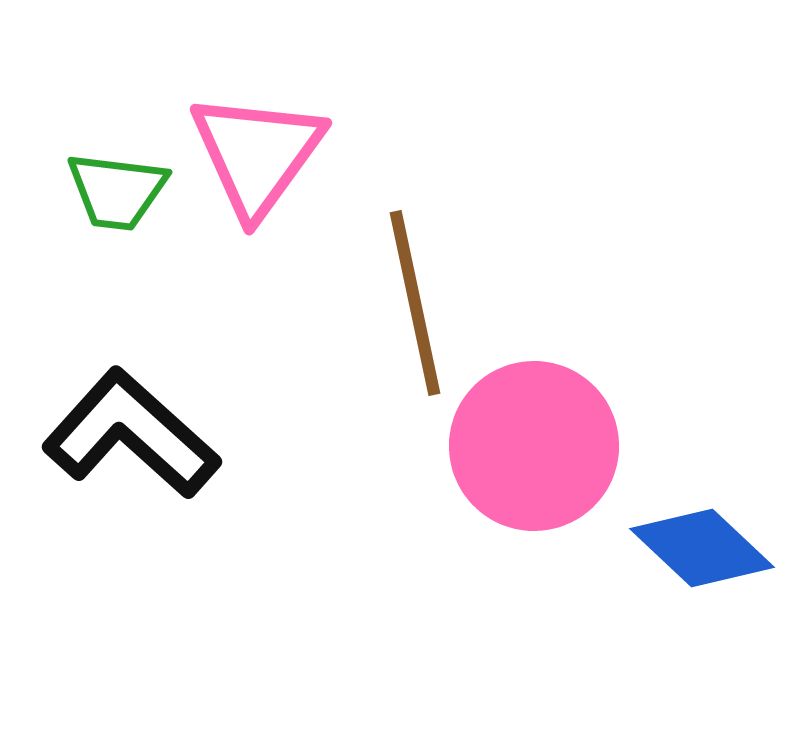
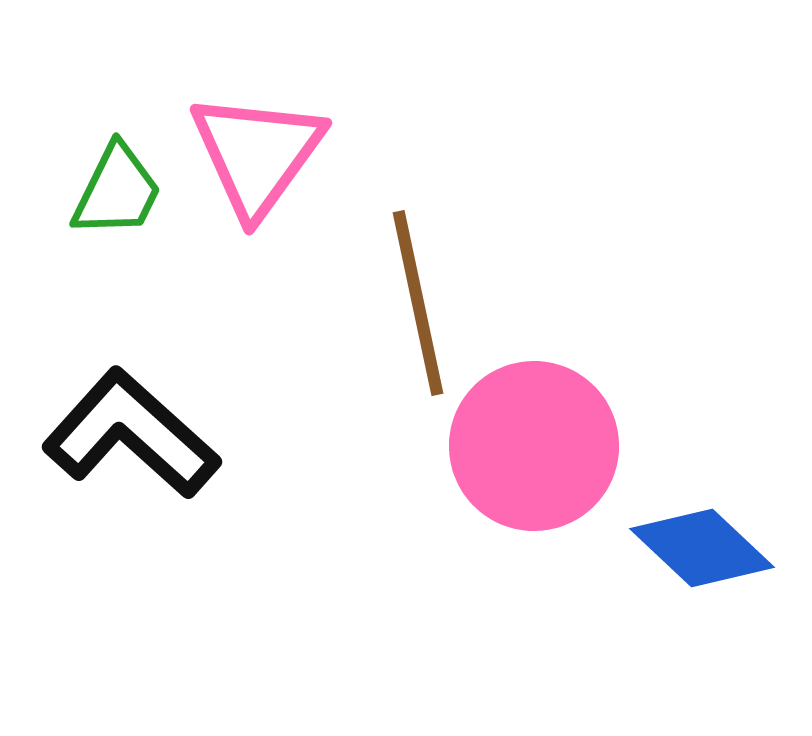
green trapezoid: rotated 71 degrees counterclockwise
brown line: moved 3 px right
